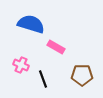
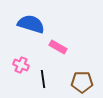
pink rectangle: moved 2 px right
brown pentagon: moved 7 px down
black line: rotated 12 degrees clockwise
